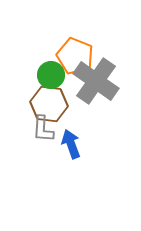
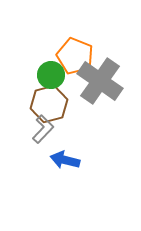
gray cross: moved 4 px right
brown hexagon: rotated 21 degrees counterclockwise
gray L-shape: rotated 140 degrees counterclockwise
blue arrow: moved 6 px left, 16 px down; rotated 56 degrees counterclockwise
